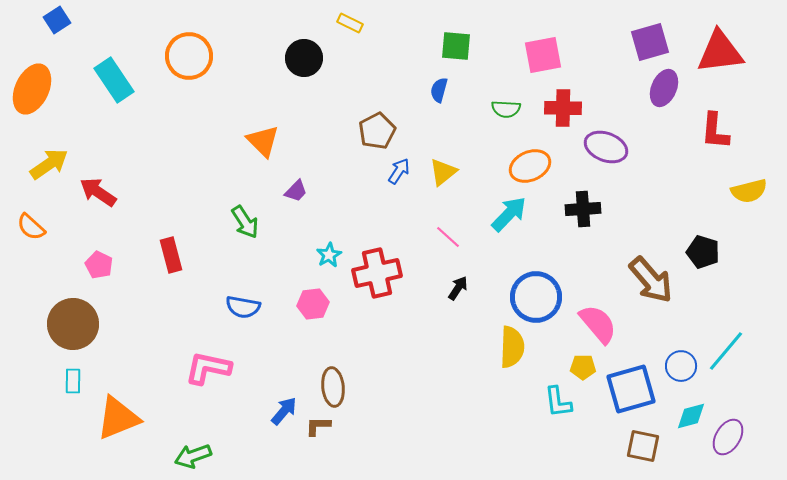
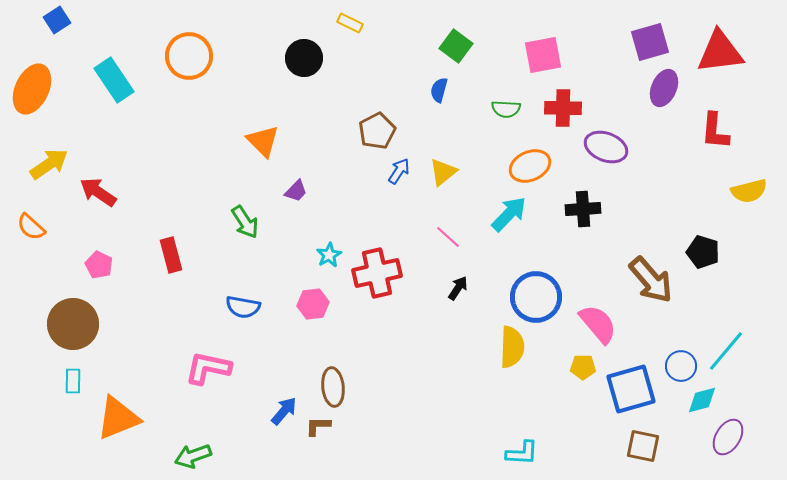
green square at (456, 46): rotated 32 degrees clockwise
cyan L-shape at (558, 402): moved 36 px left, 51 px down; rotated 80 degrees counterclockwise
cyan diamond at (691, 416): moved 11 px right, 16 px up
